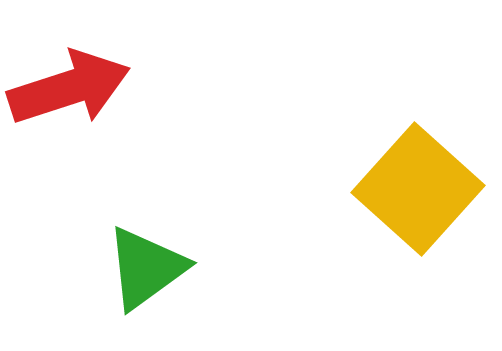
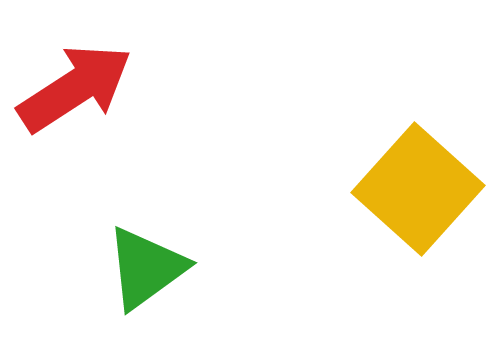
red arrow: moved 6 px right; rotated 15 degrees counterclockwise
